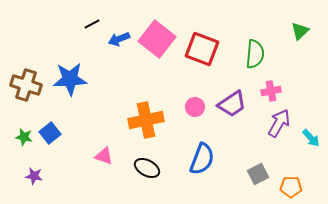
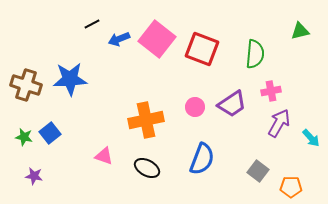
green triangle: rotated 30 degrees clockwise
gray square: moved 3 px up; rotated 25 degrees counterclockwise
